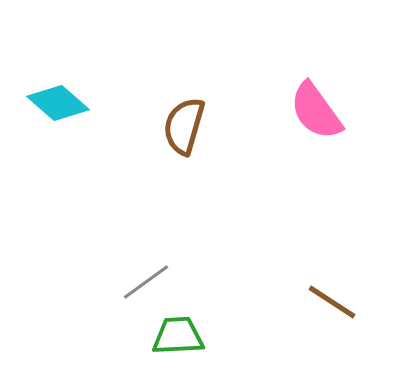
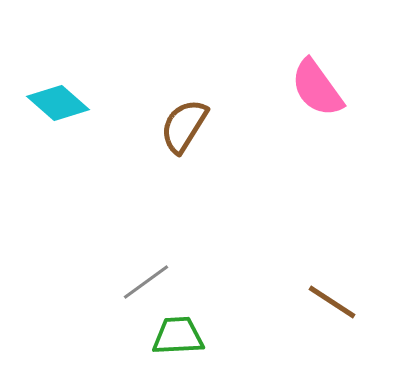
pink semicircle: moved 1 px right, 23 px up
brown semicircle: rotated 16 degrees clockwise
